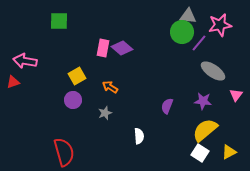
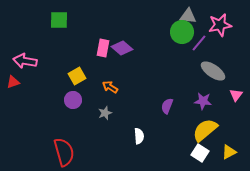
green square: moved 1 px up
